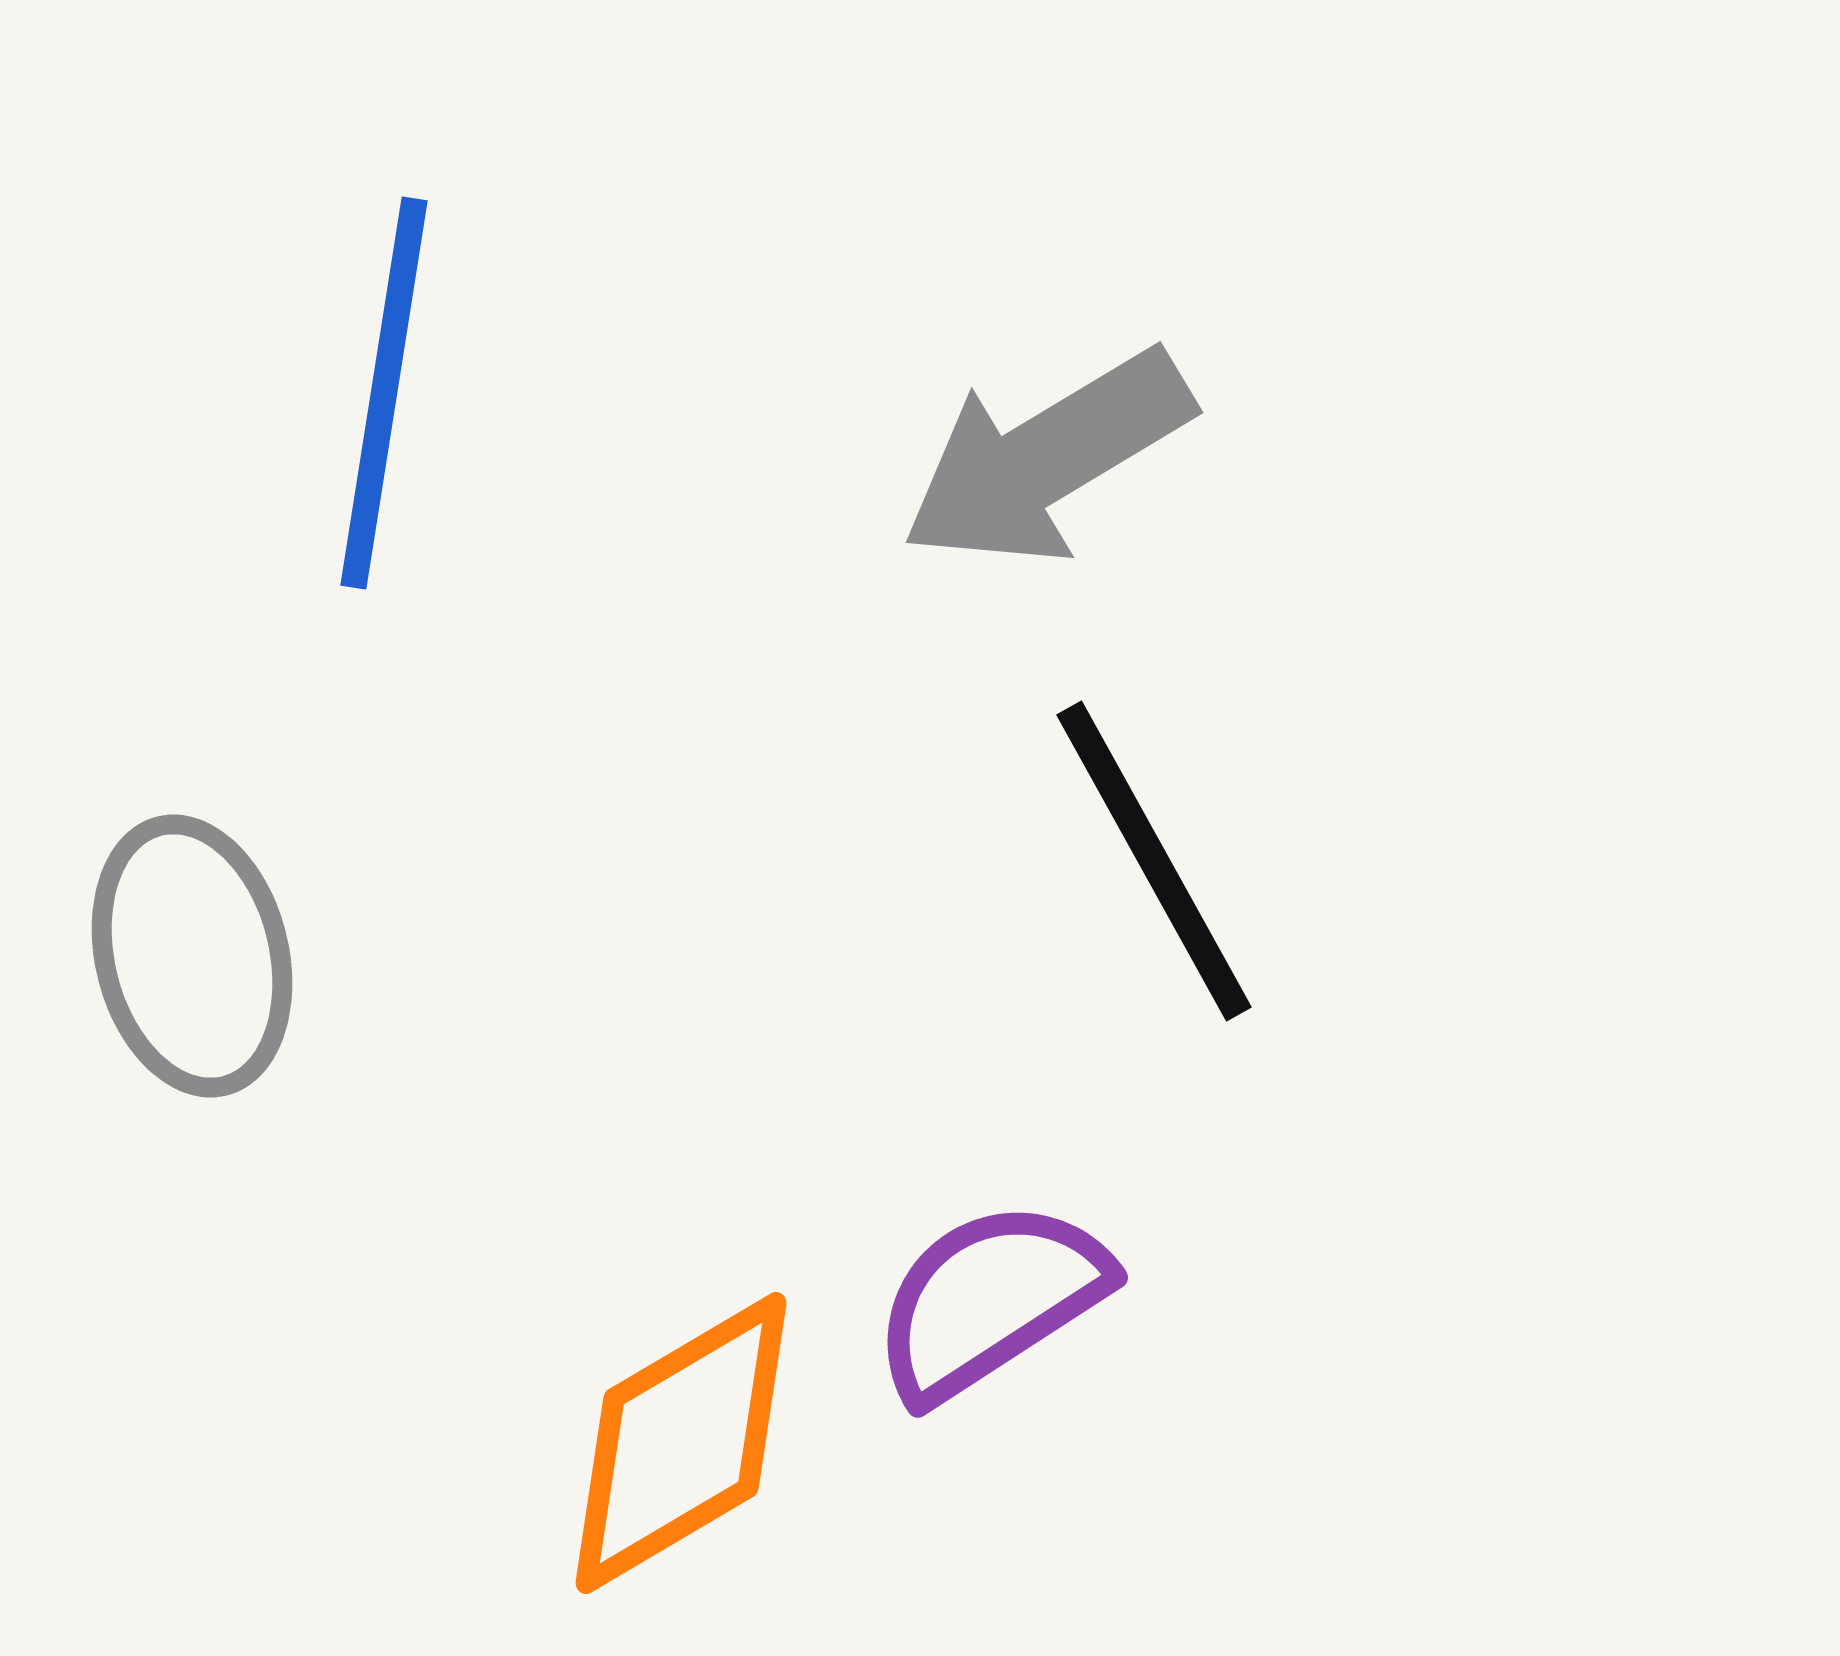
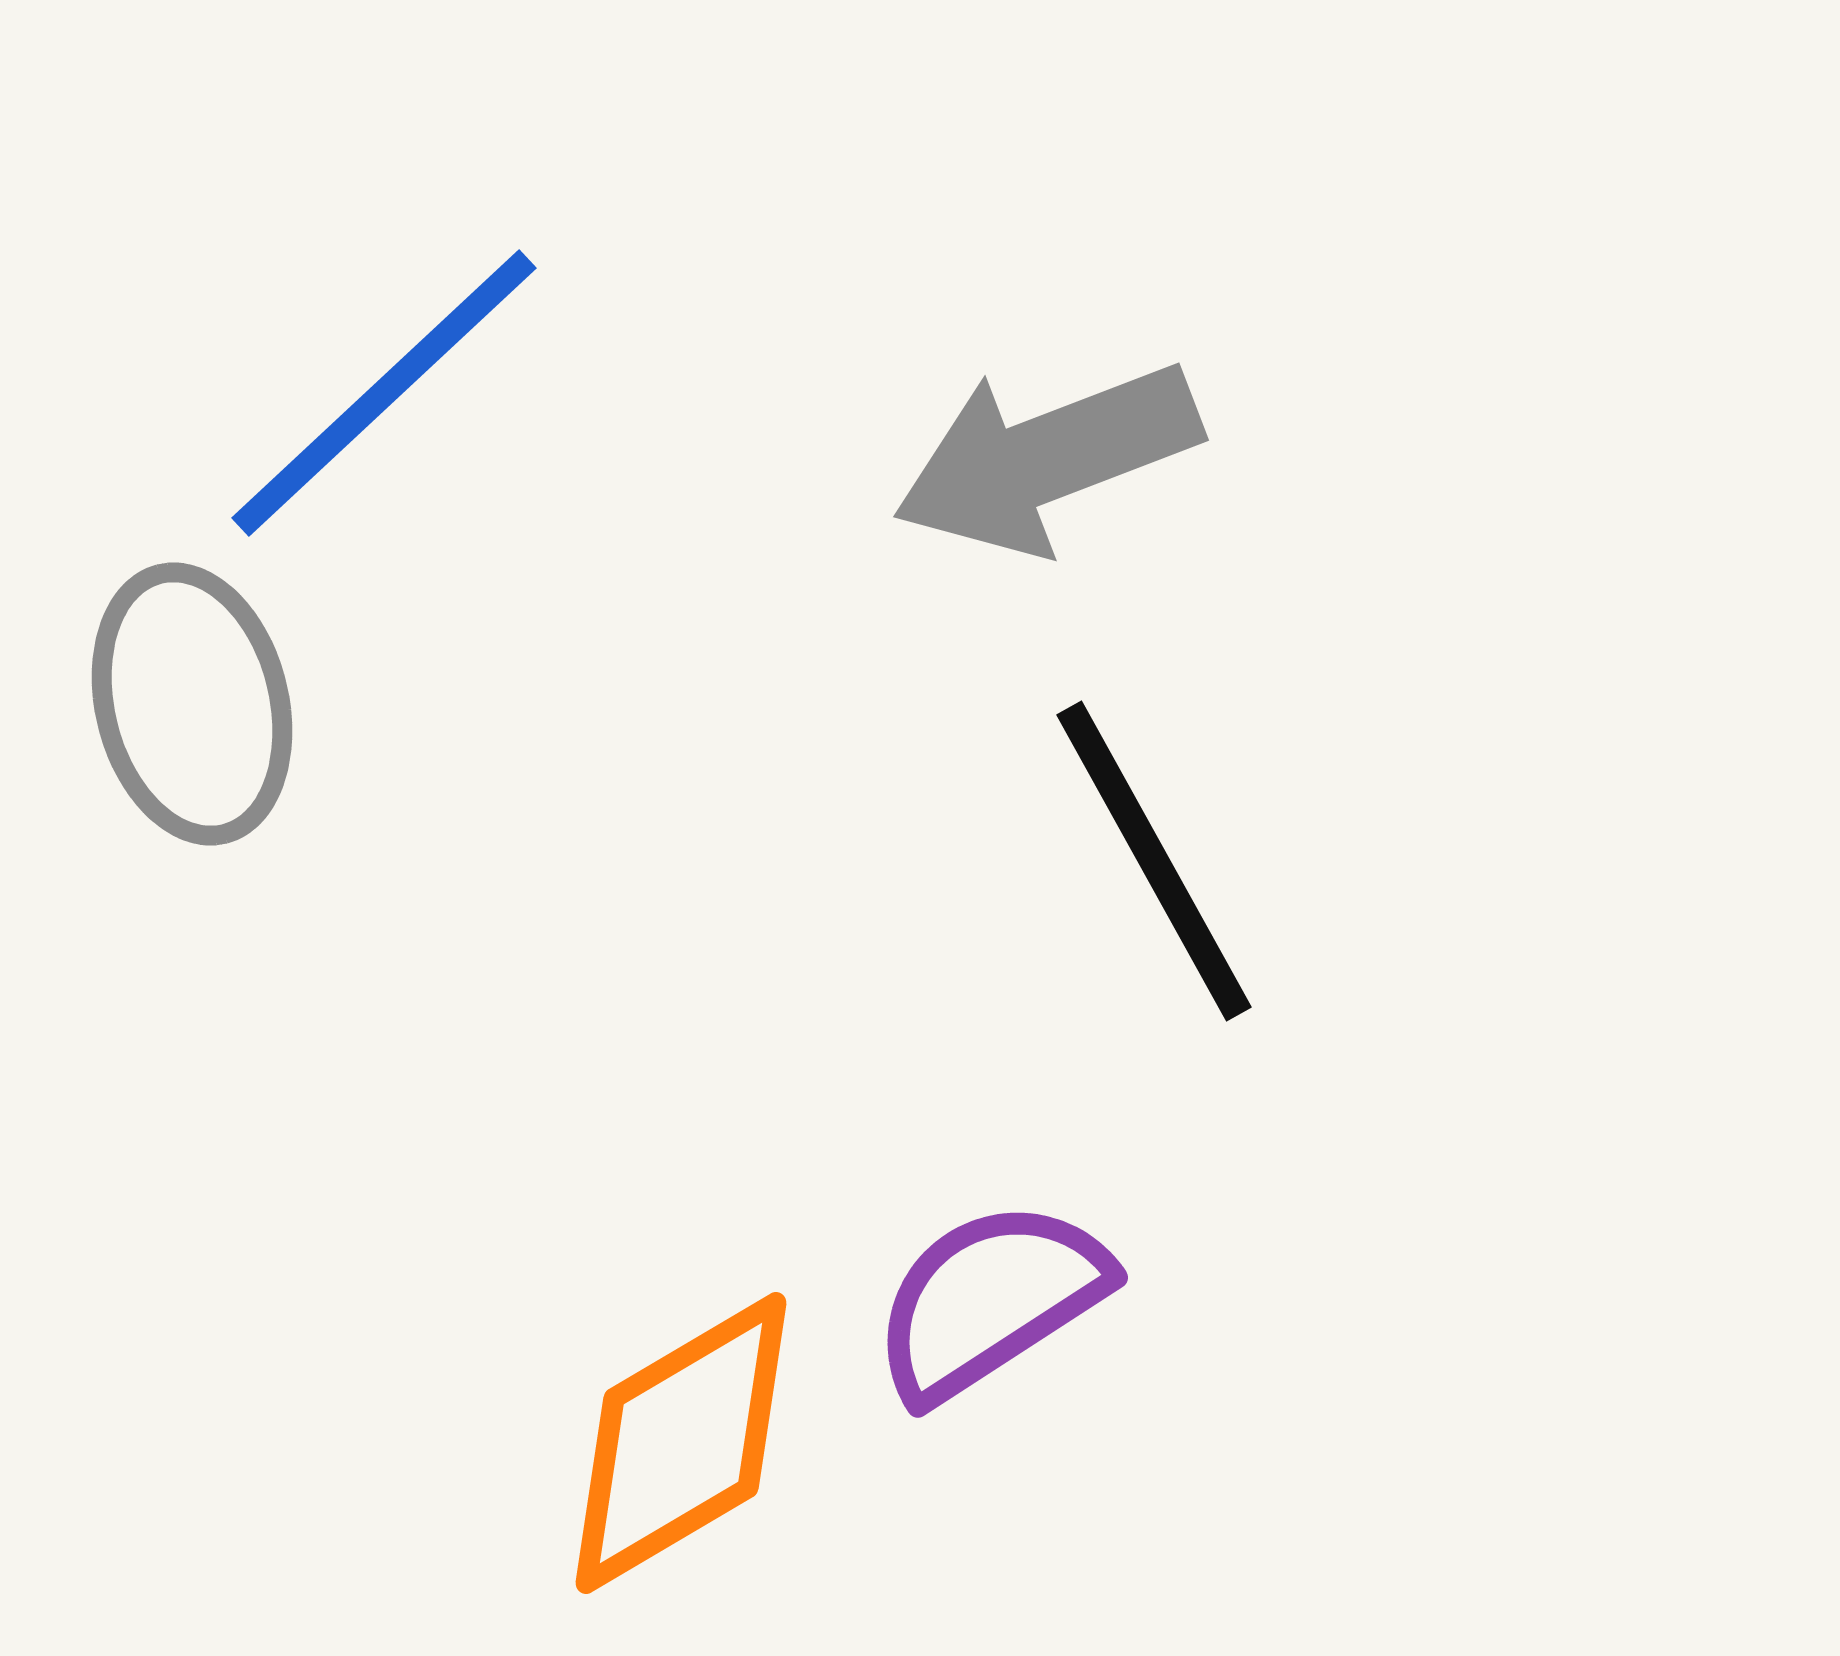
blue line: rotated 38 degrees clockwise
gray arrow: rotated 10 degrees clockwise
gray ellipse: moved 252 px up
